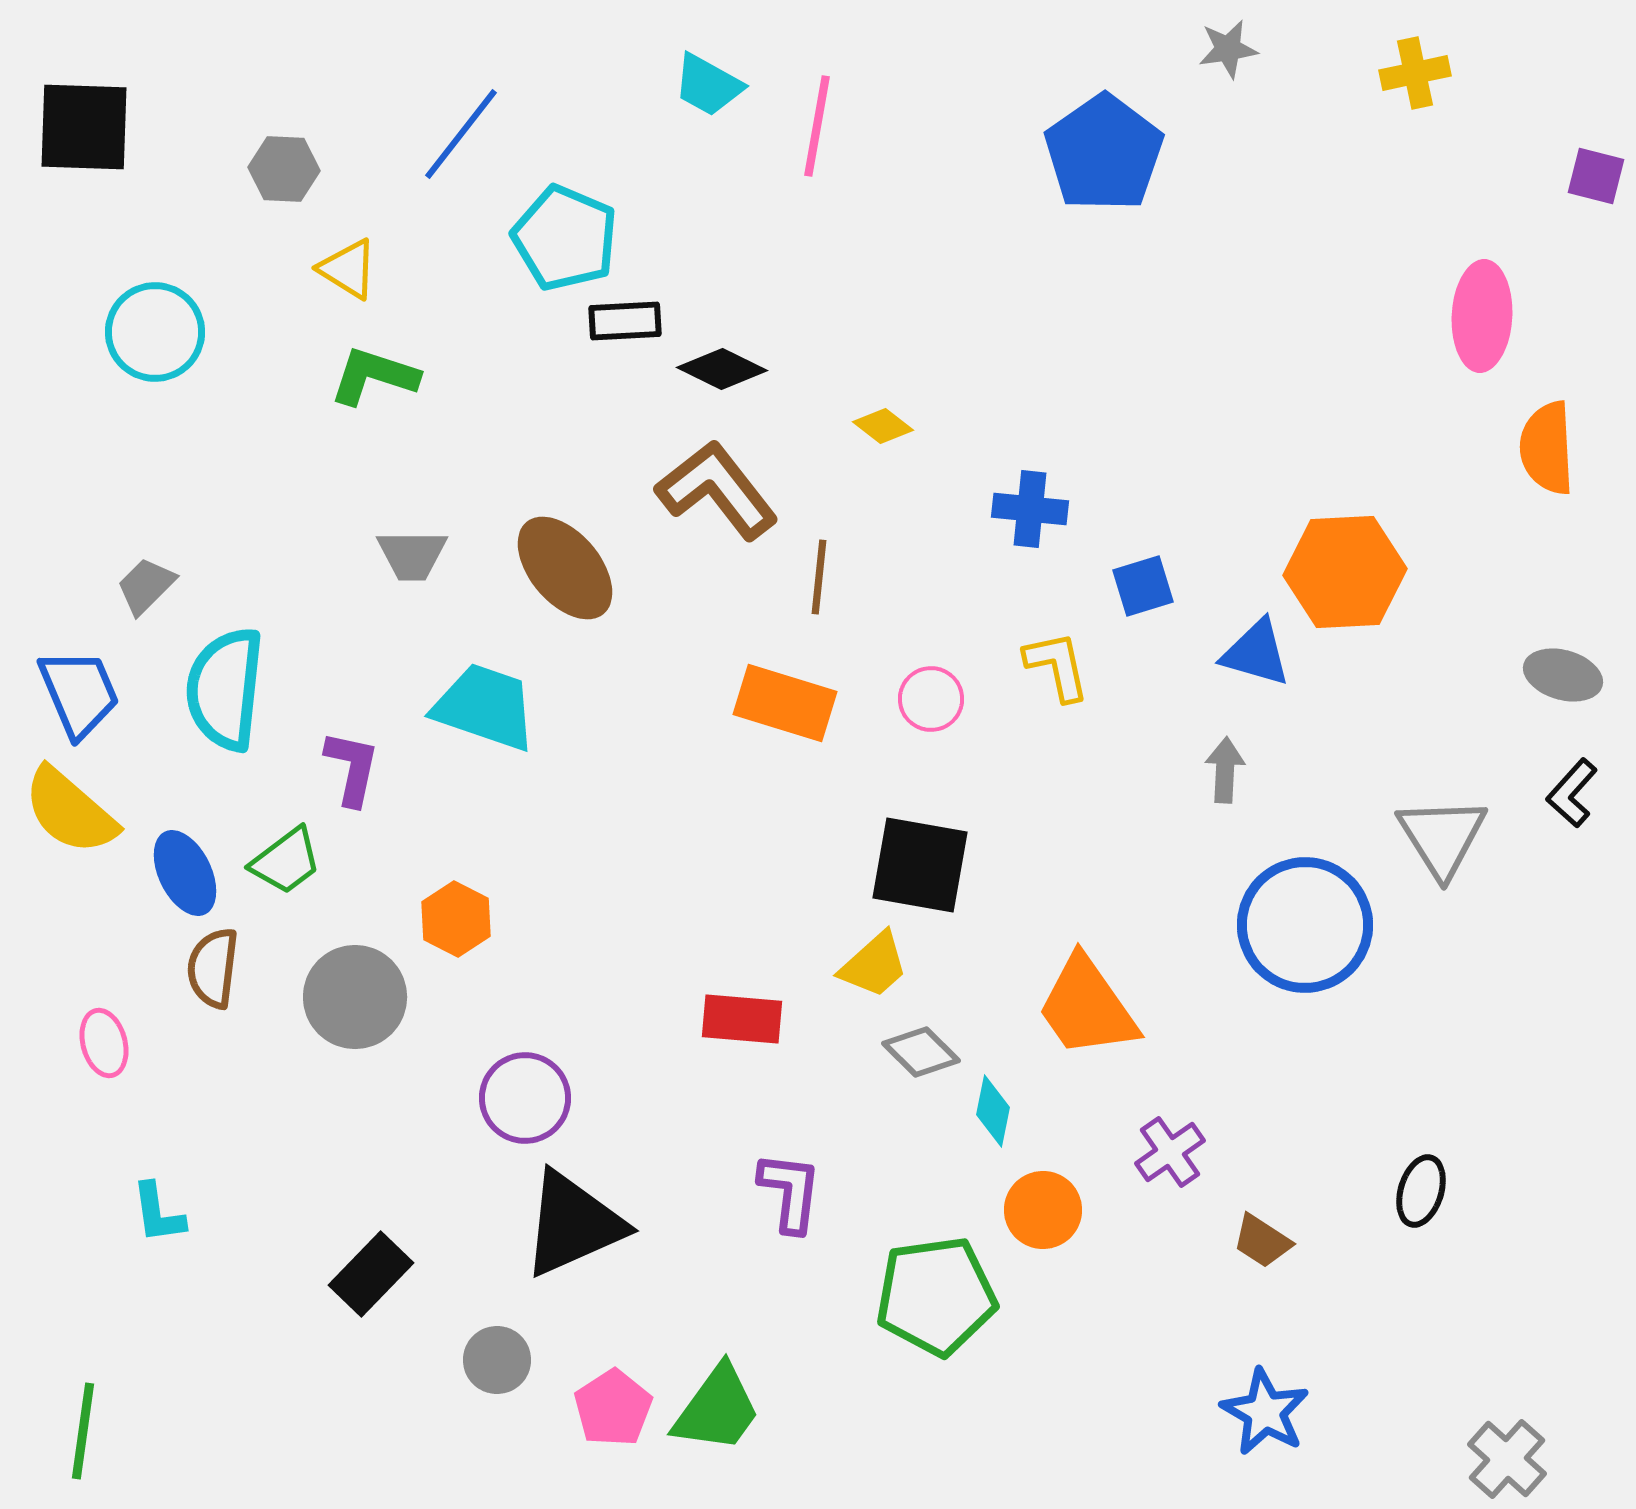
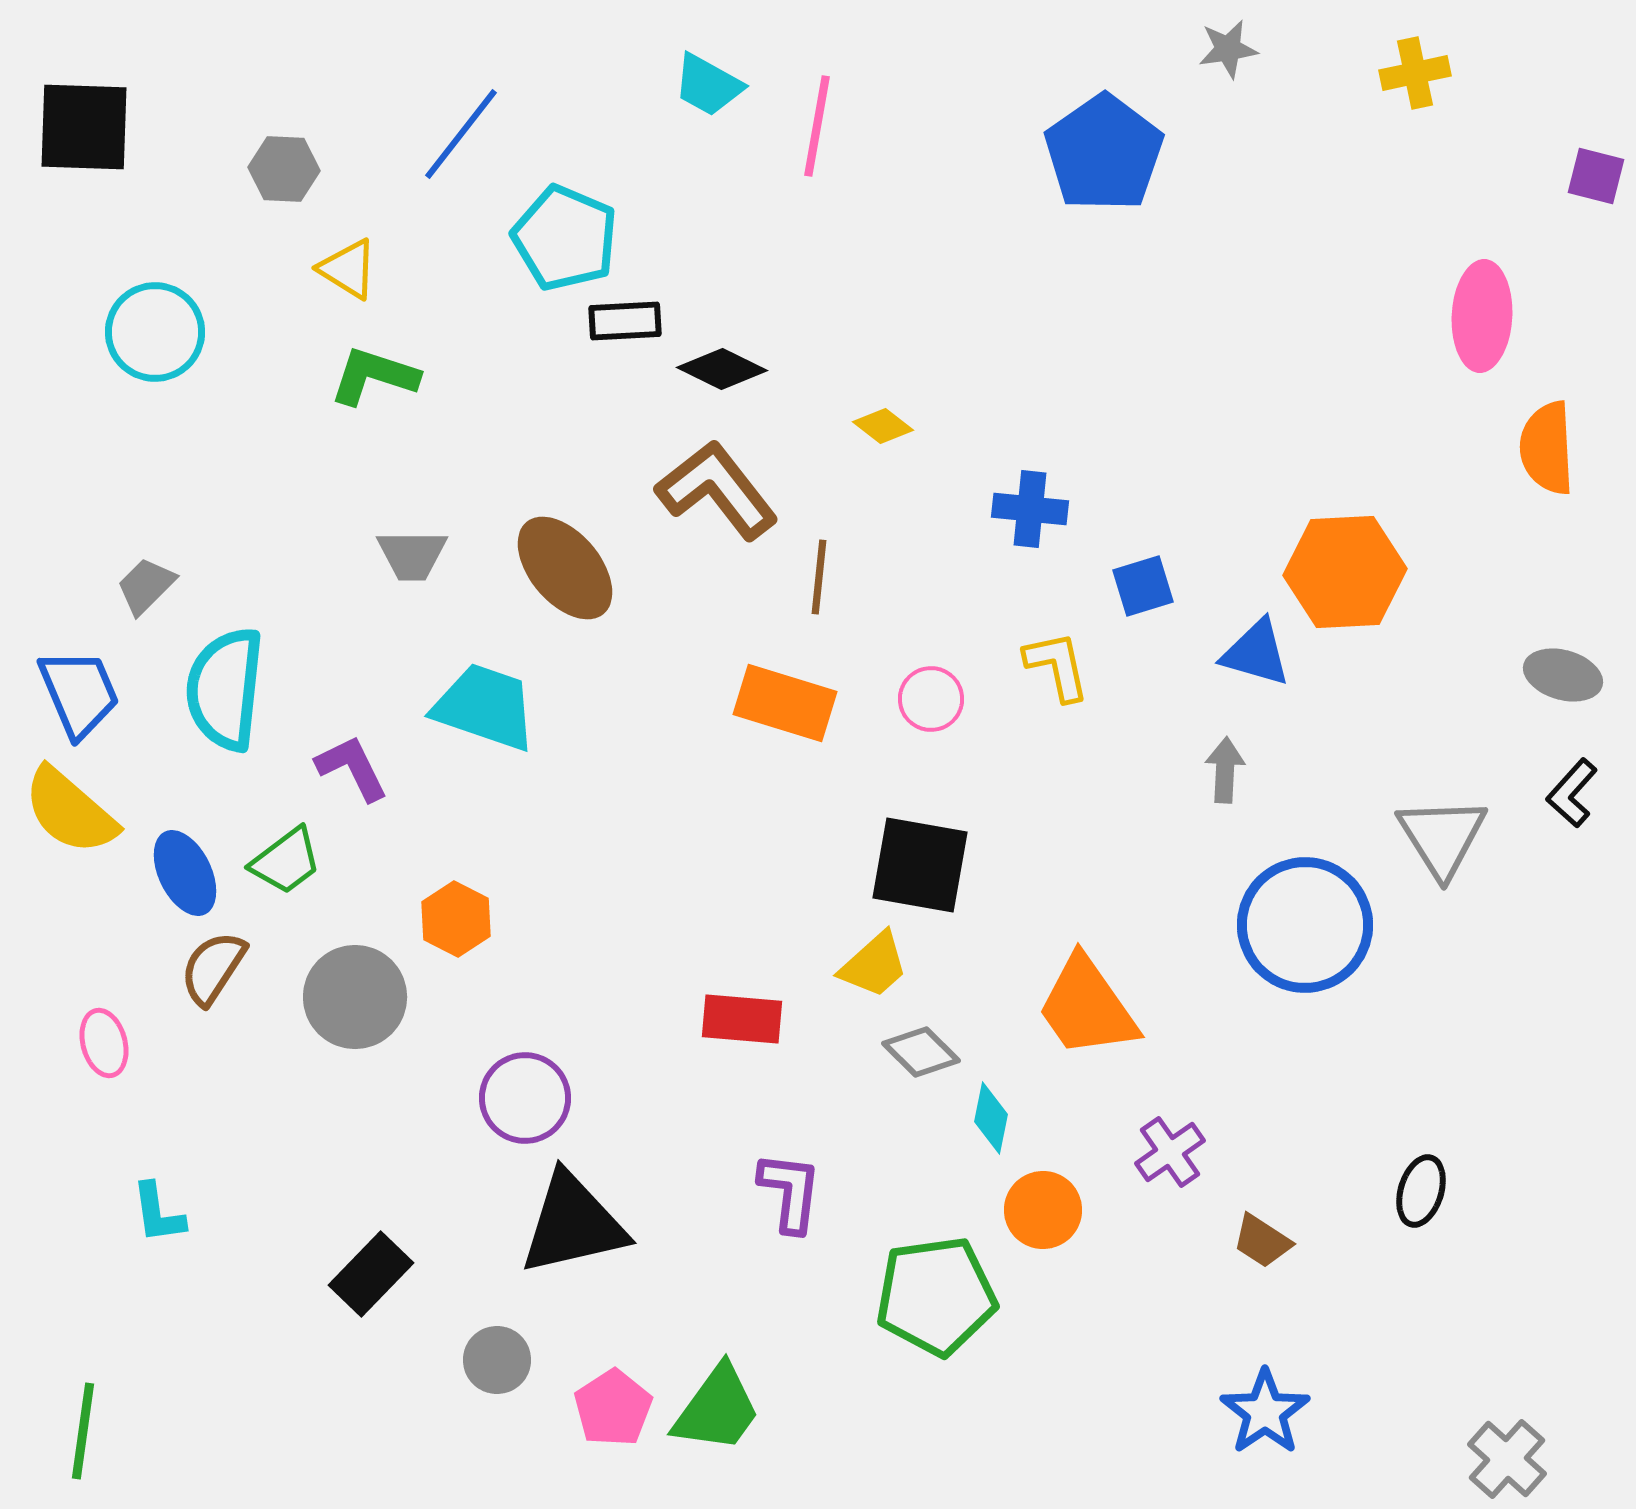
purple L-shape at (352, 768): rotated 38 degrees counterclockwise
brown semicircle at (213, 968): rotated 26 degrees clockwise
cyan diamond at (993, 1111): moved 2 px left, 7 px down
black triangle at (573, 1224): rotated 11 degrees clockwise
blue star at (1265, 1412): rotated 8 degrees clockwise
